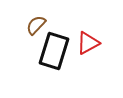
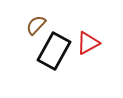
black rectangle: rotated 12 degrees clockwise
